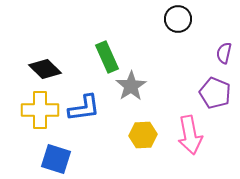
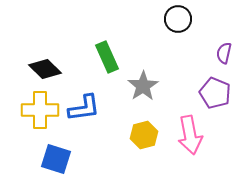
gray star: moved 12 px right
yellow hexagon: moved 1 px right; rotated 12 degrees counterclockwise
